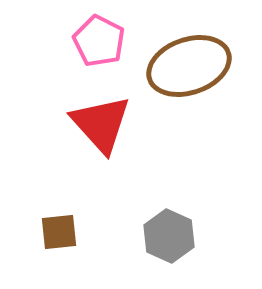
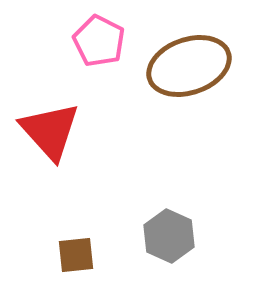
red triangle: moved 51 px left, 7 px down
brown square: moved 17 px right, 23 px down
